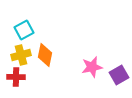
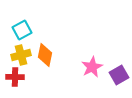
cyan square: moved 2 px left
pink star: rotated 15 degrees counterclockwise
red cross: moved 1 px left
